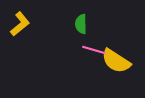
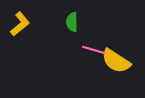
green semicircle: moved 9 px left, 2 px up
